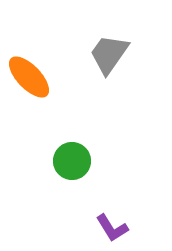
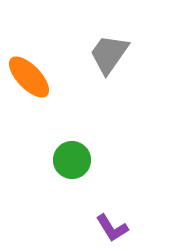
green circle: moved 1 px up
